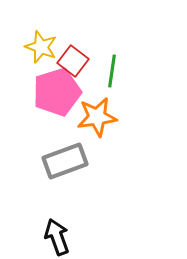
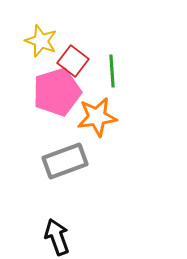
yellow star: moved 6 px up
green line: rotated 12 degrees counterclockwise
